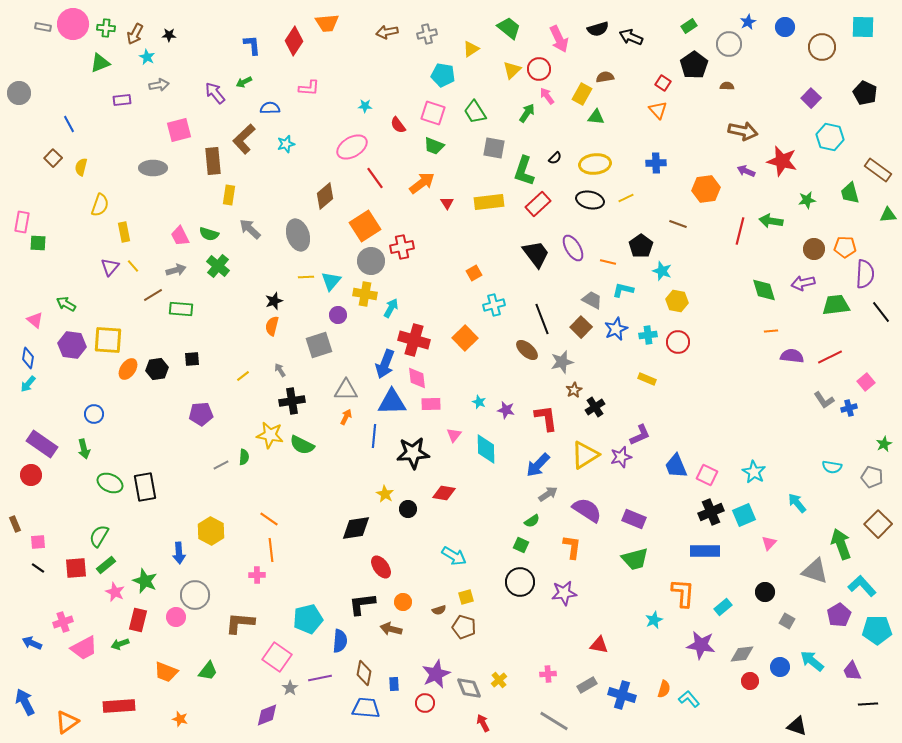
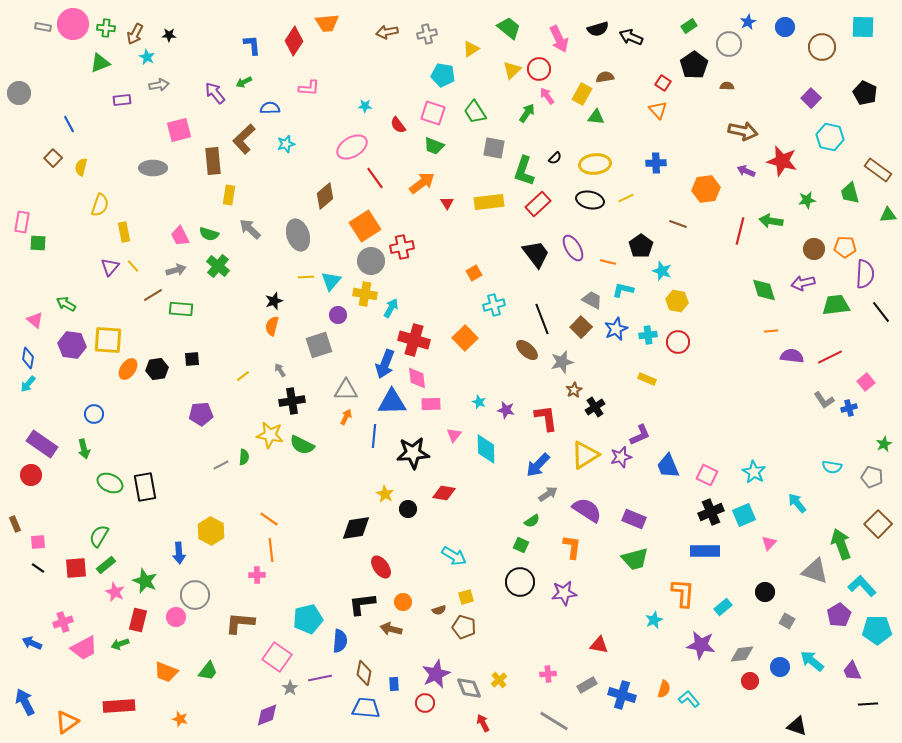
blue trapezoid at (676, 466): moved 8 px left
